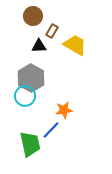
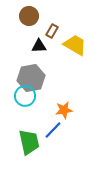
brown circle: moved 4 px left
gray hexagon: rotated 20 degrees clockwise
blue line: moved 2 px right
green trapezoid: moved 1 px left, 2 px up
